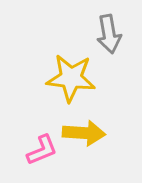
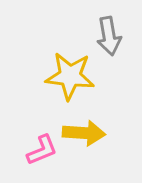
gray arrow: moved 2 px down
yellow star: moved 1 px left, 2 px up
